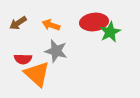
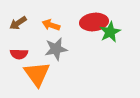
gray star: moved 2 px up; rotated 25 degrees counterclockwise
red semicircle: moved 4 px left, 5 px up
orange triangle: rotated 12 degrees clockwise
